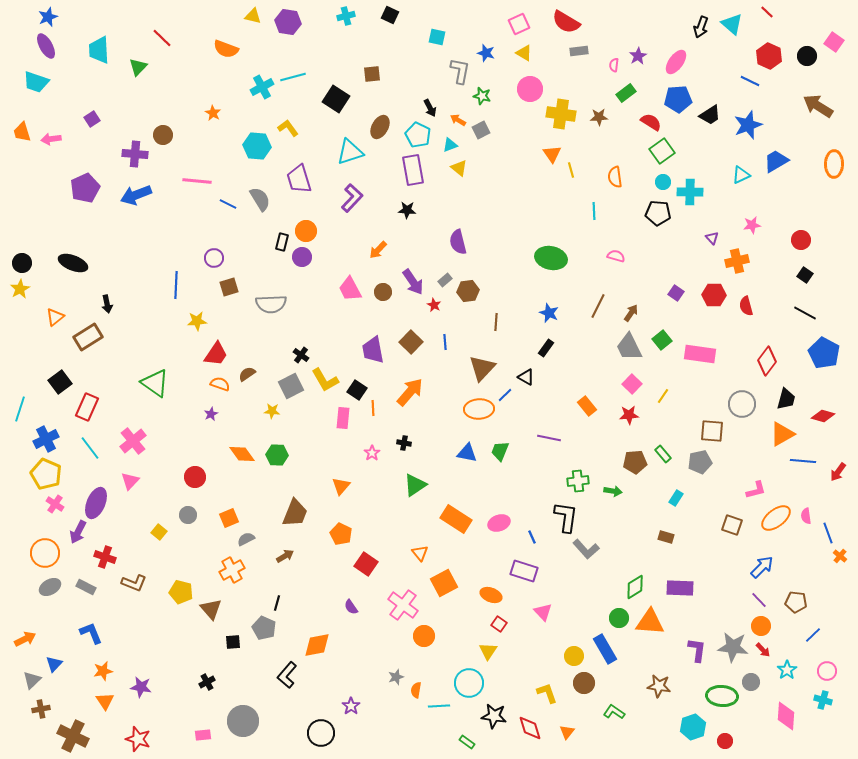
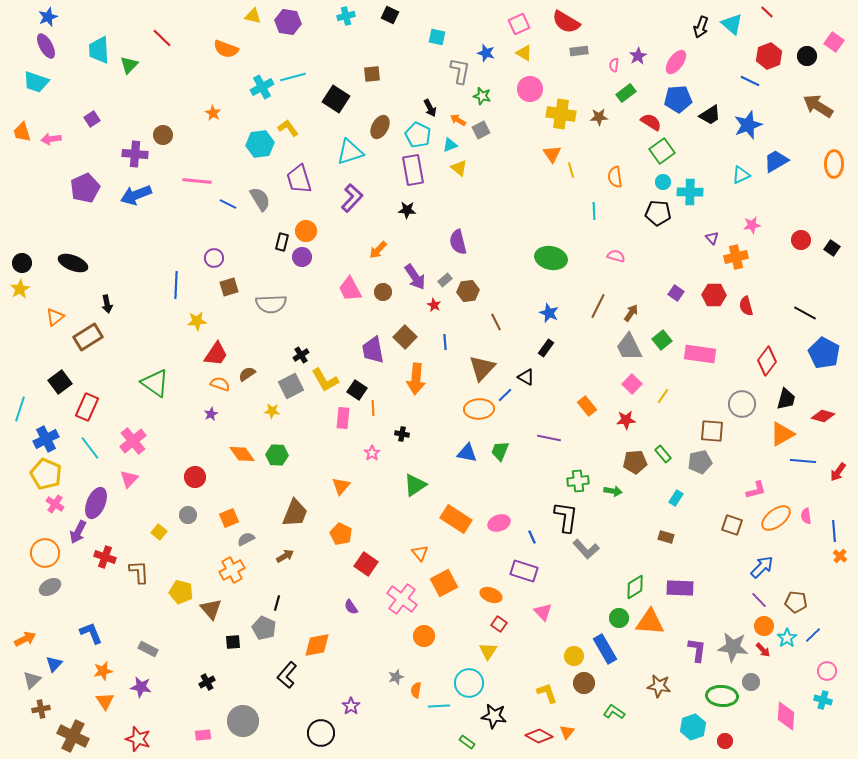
red hexagon at (769, 56): rotated 15 degrees clockwise
green triangle at (138, 67): moved 9 px left, 2 px up
cyan hexagon at (257, 146): moved 3 px right, 2 px up; rotated 12 degrees counterclockwise
orange cross at (737, 261): moved 1 px left, 4 px up
black square at (805, 275): moved 27 px right, 27 px up
purple arrow at (413, 282): moved 2 px right, 5 px up
brown line at (496, 322): rotated 30 degrees counterclockwise
brown square at (411, 342): moved 6 px left, 5 px up
black cross at (301, 355): rotated 21 degrees clockwise
orange arrow at (410, 392): moved 6 px right, 13 px up; rotated 144 degrees clockwise
red star at (629, 415): moved 3 px left, 5 px down
black cross at (404, 443): moved 2 px left, 9 px up
pink triangle at (130, 481): moved 1 px left, 2 px up
blue line at (828, 533): moved 6 px right, 2 px up; rotated 15 degrees clockwise
brown L-shape at (134, 583): moved 5 px right, 11 px up; rotated 115 degrees counterclockwise
gray rectangle at (86, 587): moved 62 px right, 62 px down
pink cross at (403, 605): moved 1 px left, 6 px up
orange circle at (761, 626): moved 3 px right
cyan star at (787, 670): moved 32 px up
red diamond at (530, 728): moved 9 px right, 8 px down; rotated 44 degrees counterclockwise
